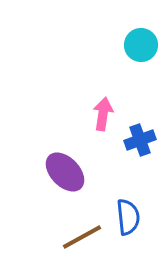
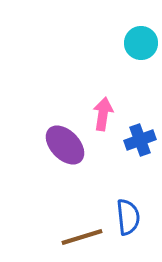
cyan circle: moved 2 px up
purple ellipse: moved 27 px up
brown line: rotated 12 degrees clockwise
